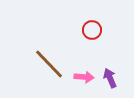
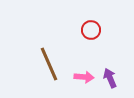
red circle: moved 1 px left
brown line: rotated 20 degrees clockwise
